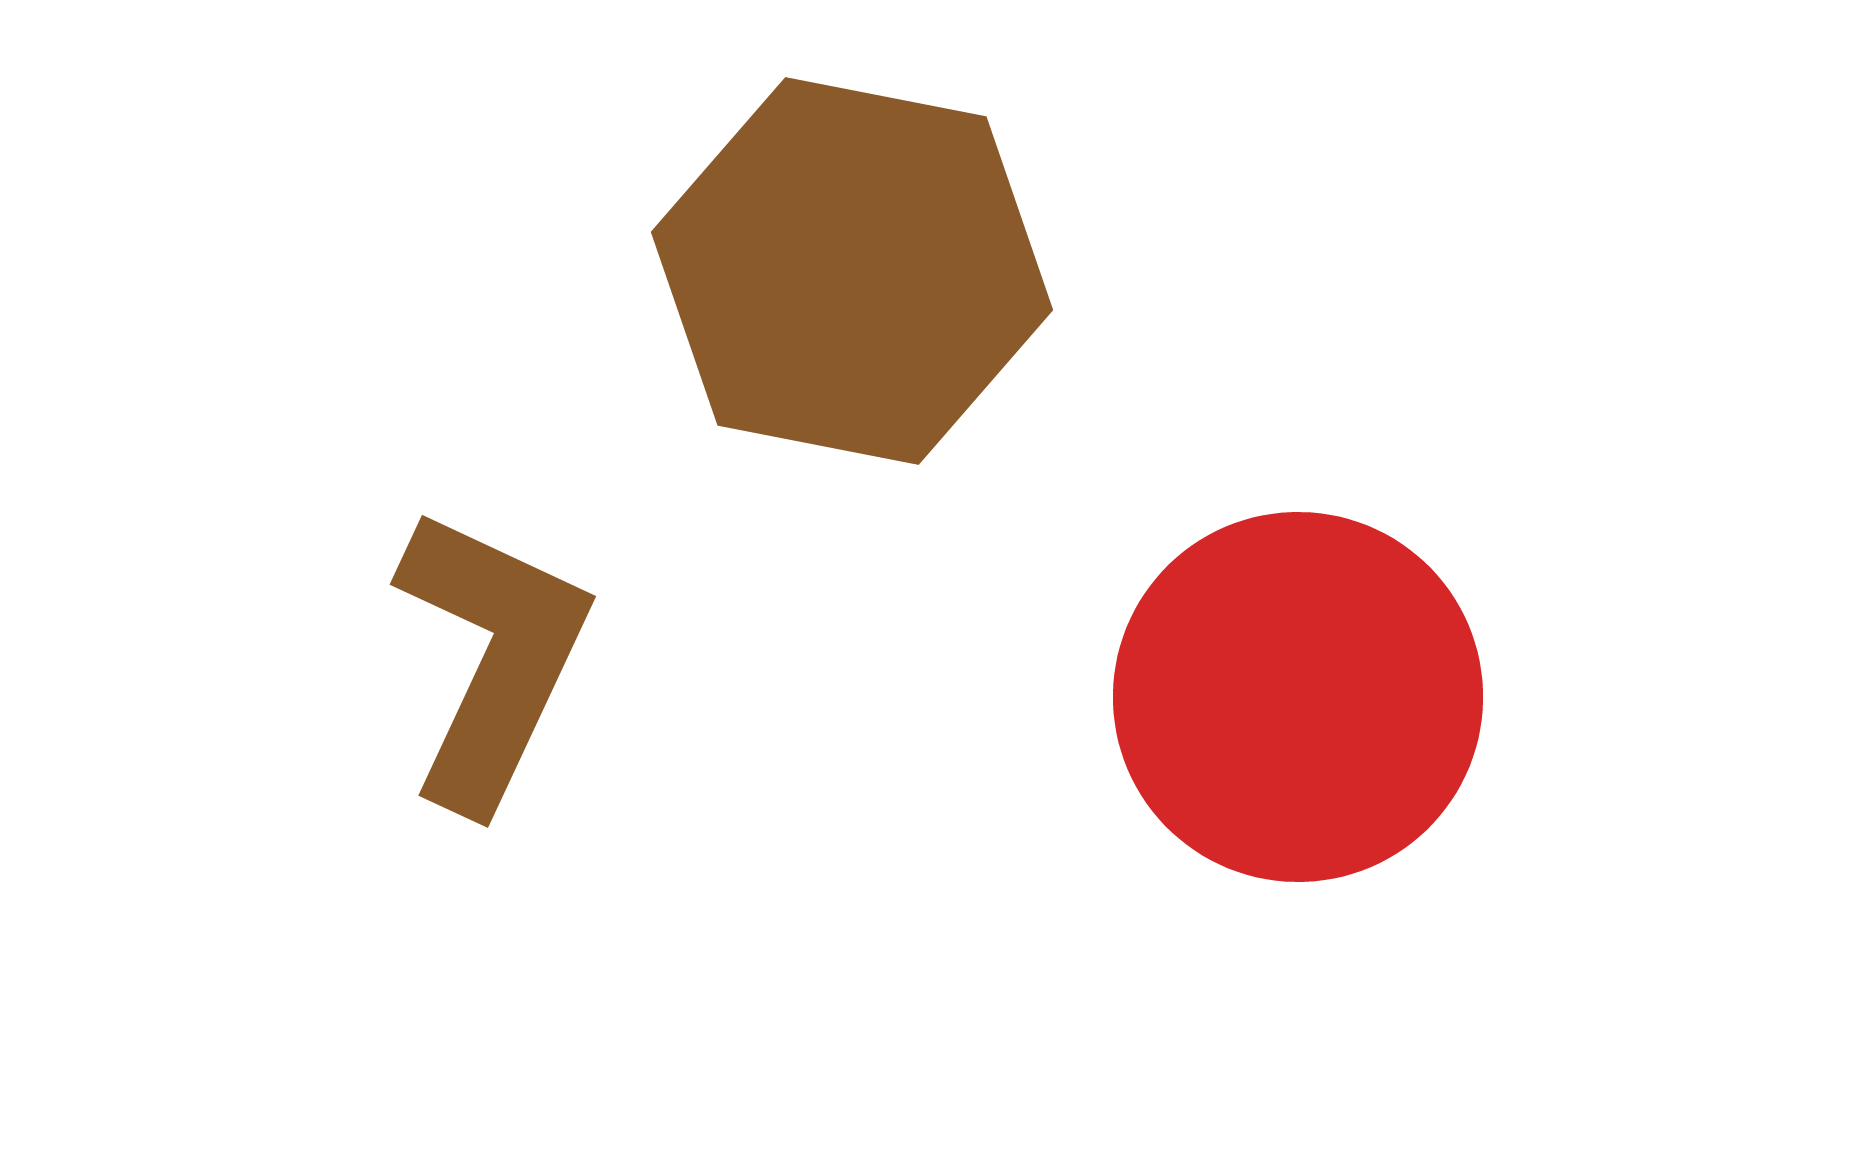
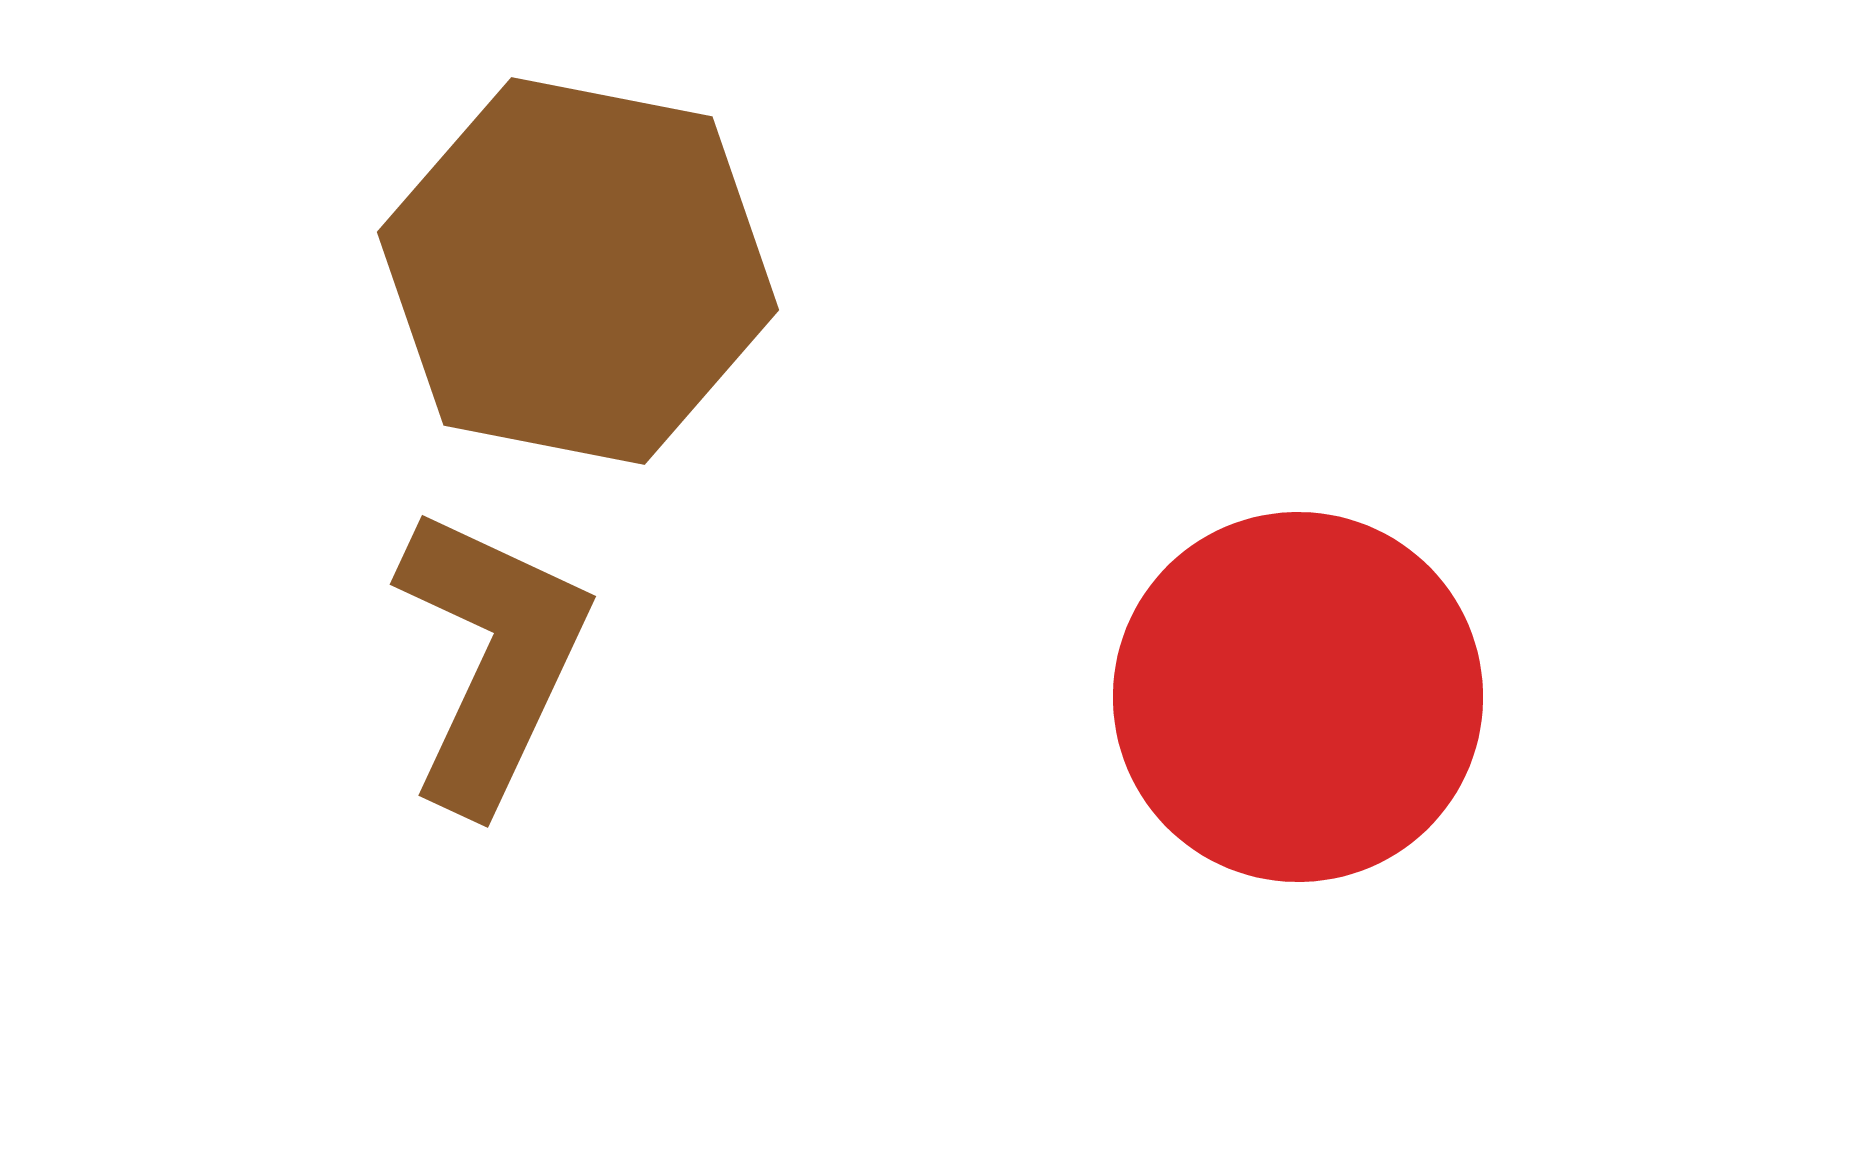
brown hexagon: moved 274 px left
